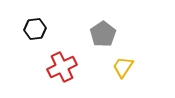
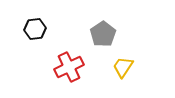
red cross: moved 7 px right
